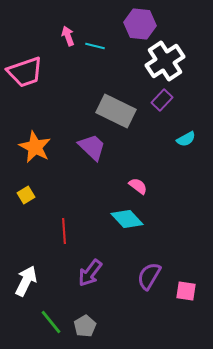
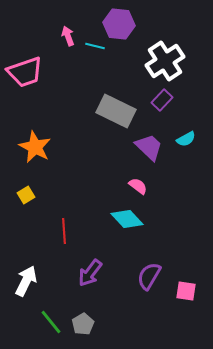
purple hexagon: moved 21 px left
purple trapezoid: moved 57 px right
gray pentagon: moved 2 px left, 2 px up
